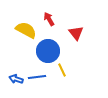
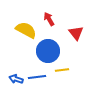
yellow line: rotated 72 degrees counterclockwise
